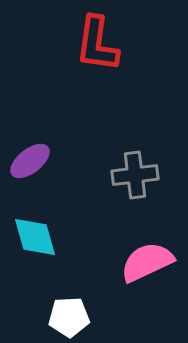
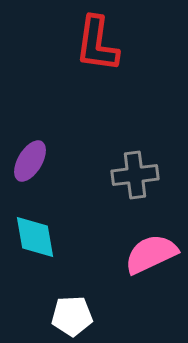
purple ellipse: rotated 21 degrees counterclockwise
cyan diamond: rotated 6 degrees clockwise
pink semicircle: moved 4 px right, 8 px up
white pentagon: moved 3 px right, 1 px up
